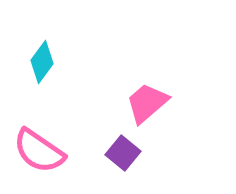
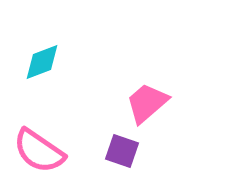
cyan diamond: rotated 33 degrees clockwise
purple square: moved 1 px left, 2 px up; rotated 20 degrees counterclockwise
